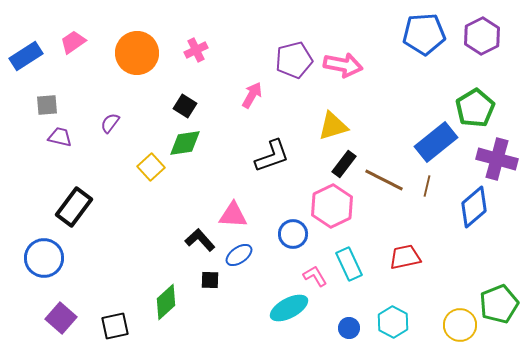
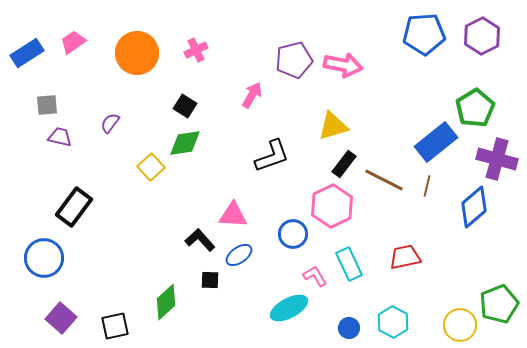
blue rectangle at (26, 56): moved 1 px right, 3 px up
